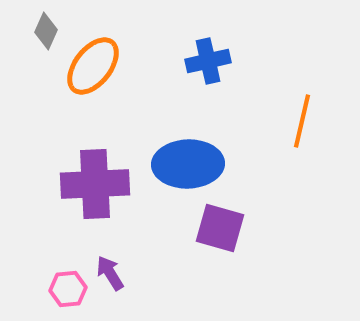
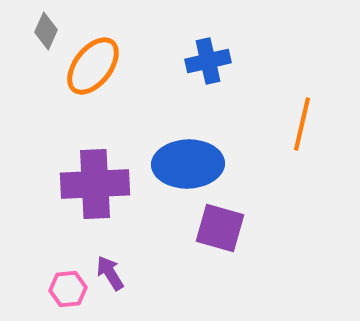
orange line: moved 3 px down
